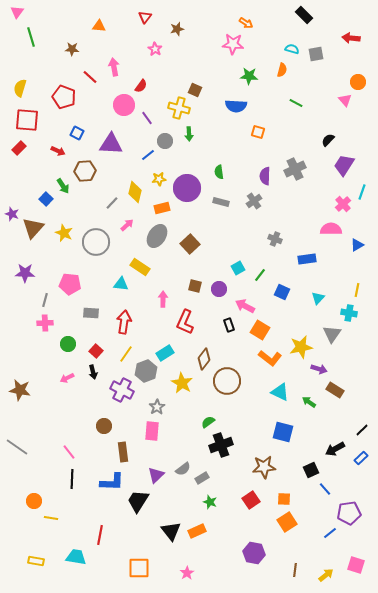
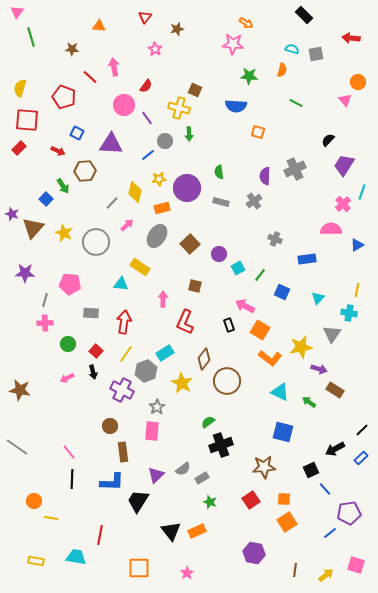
red semicircle at (141, 86): moved 5 px right
purple circle at (219, 289): moved 35 px up
brown circle at (104, 426): moved 6 px right
